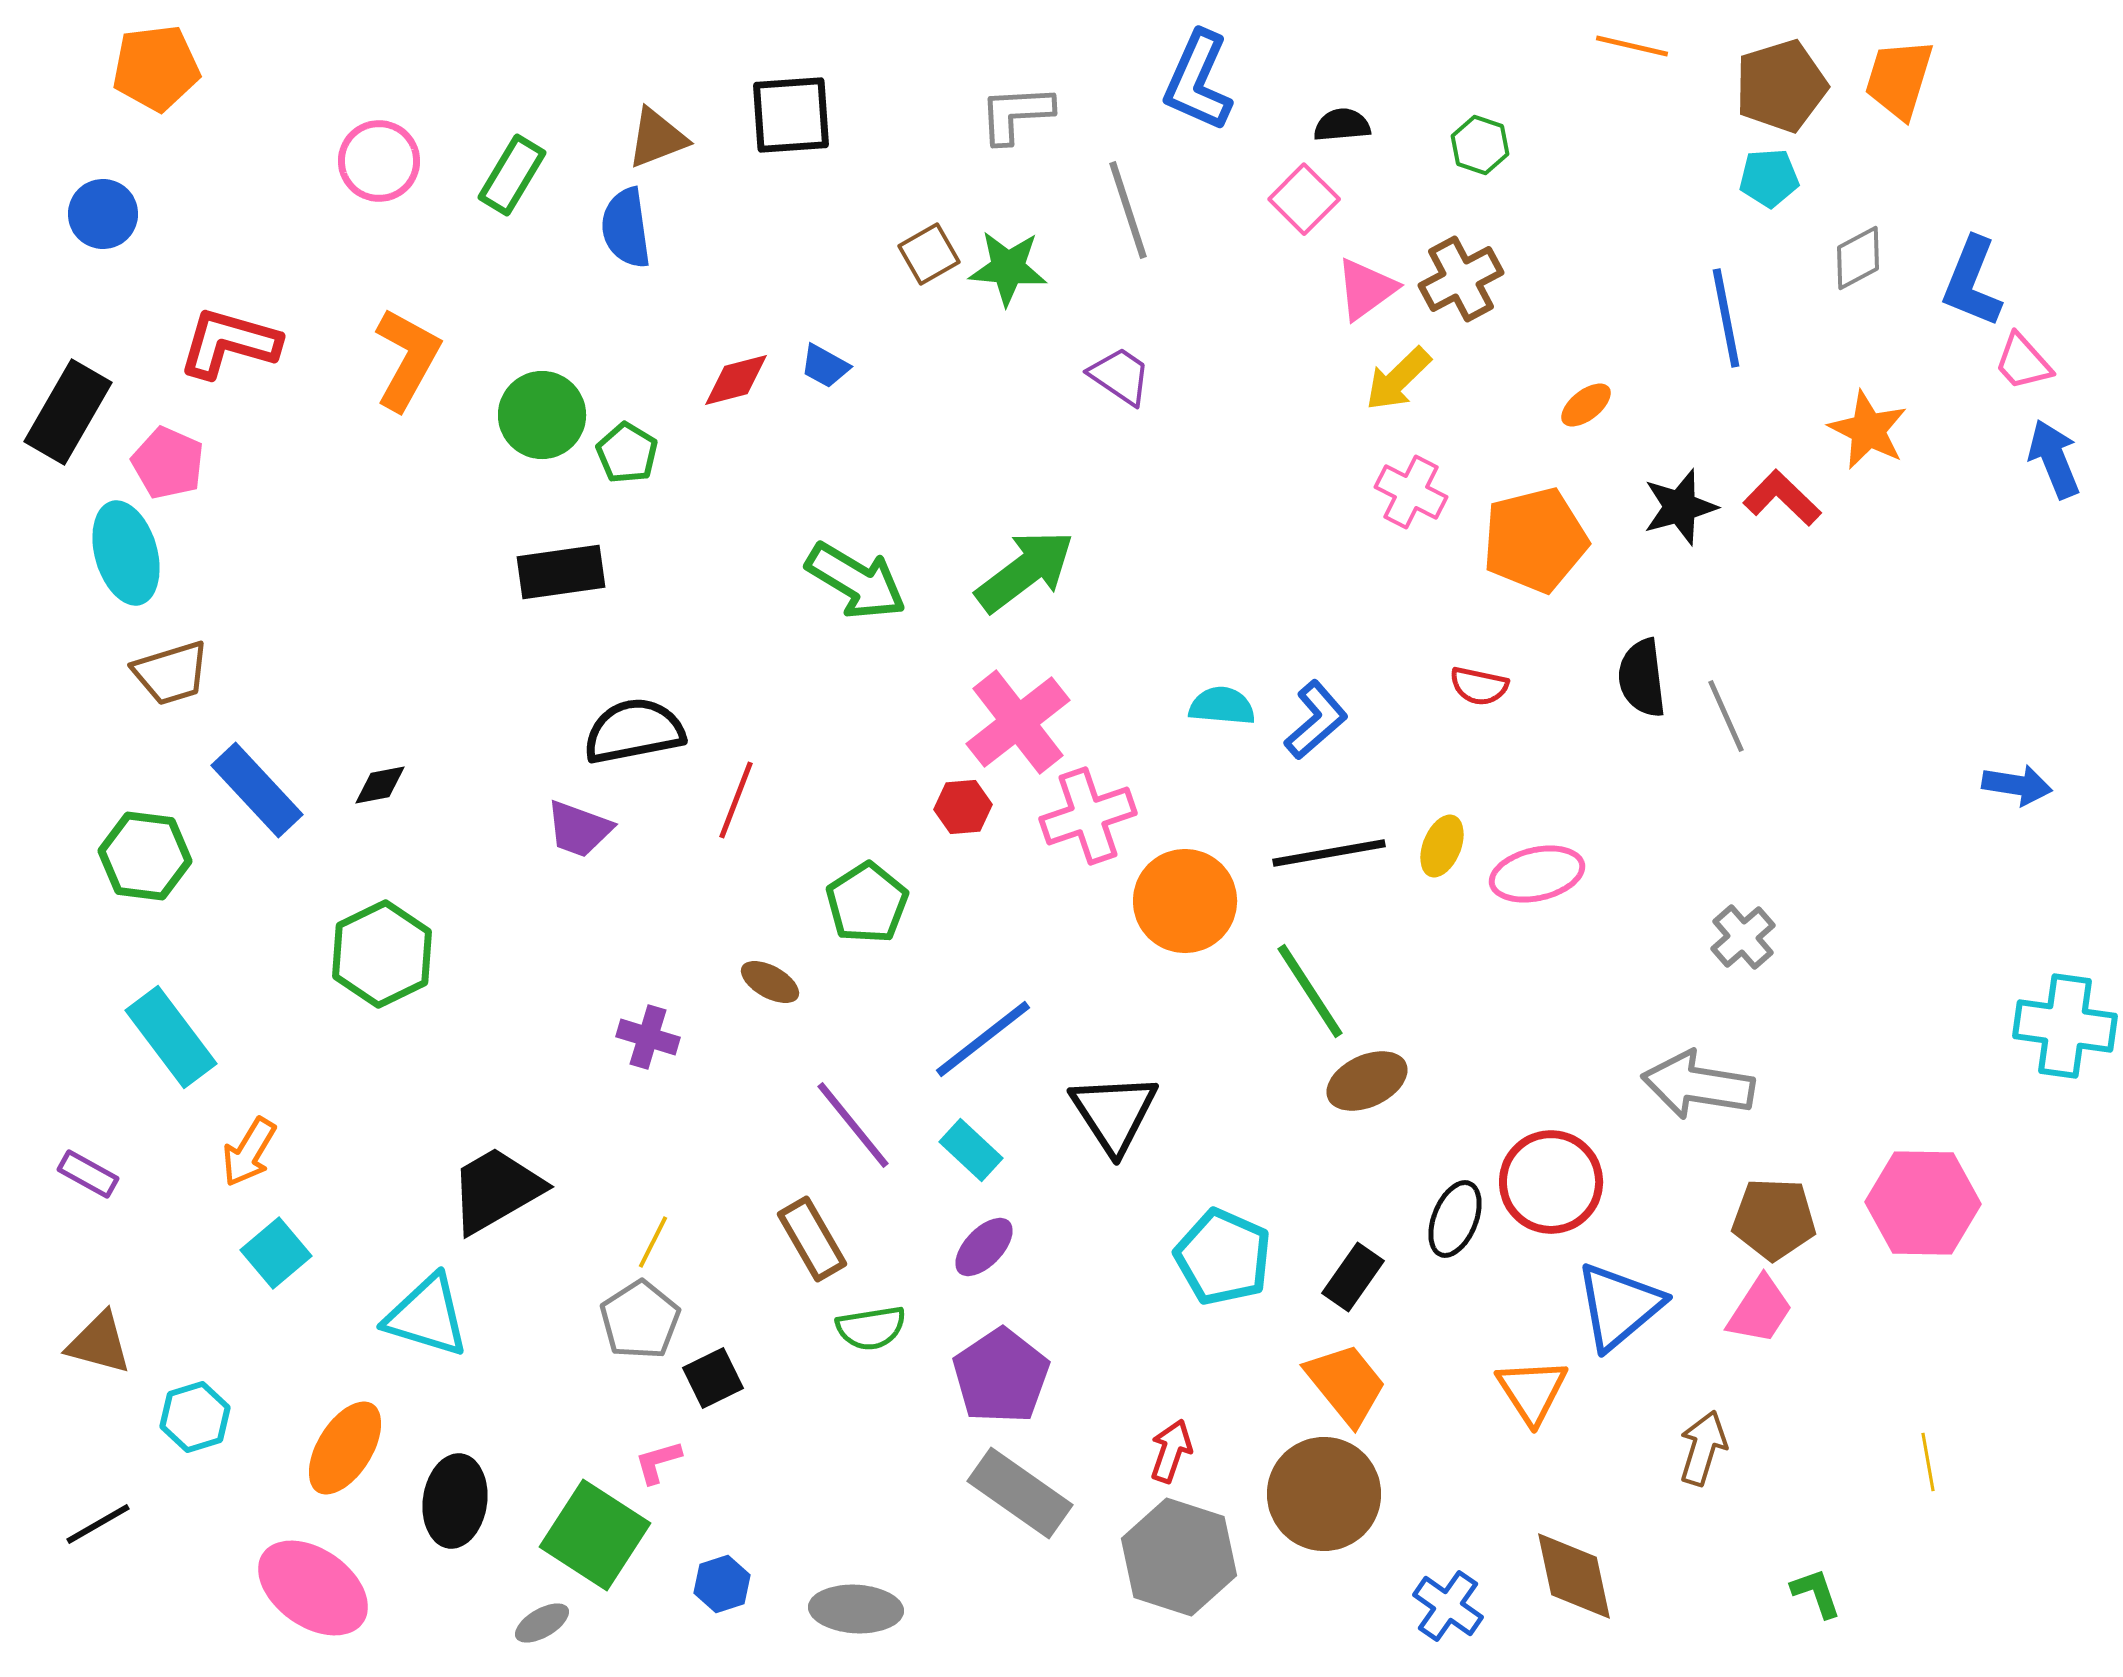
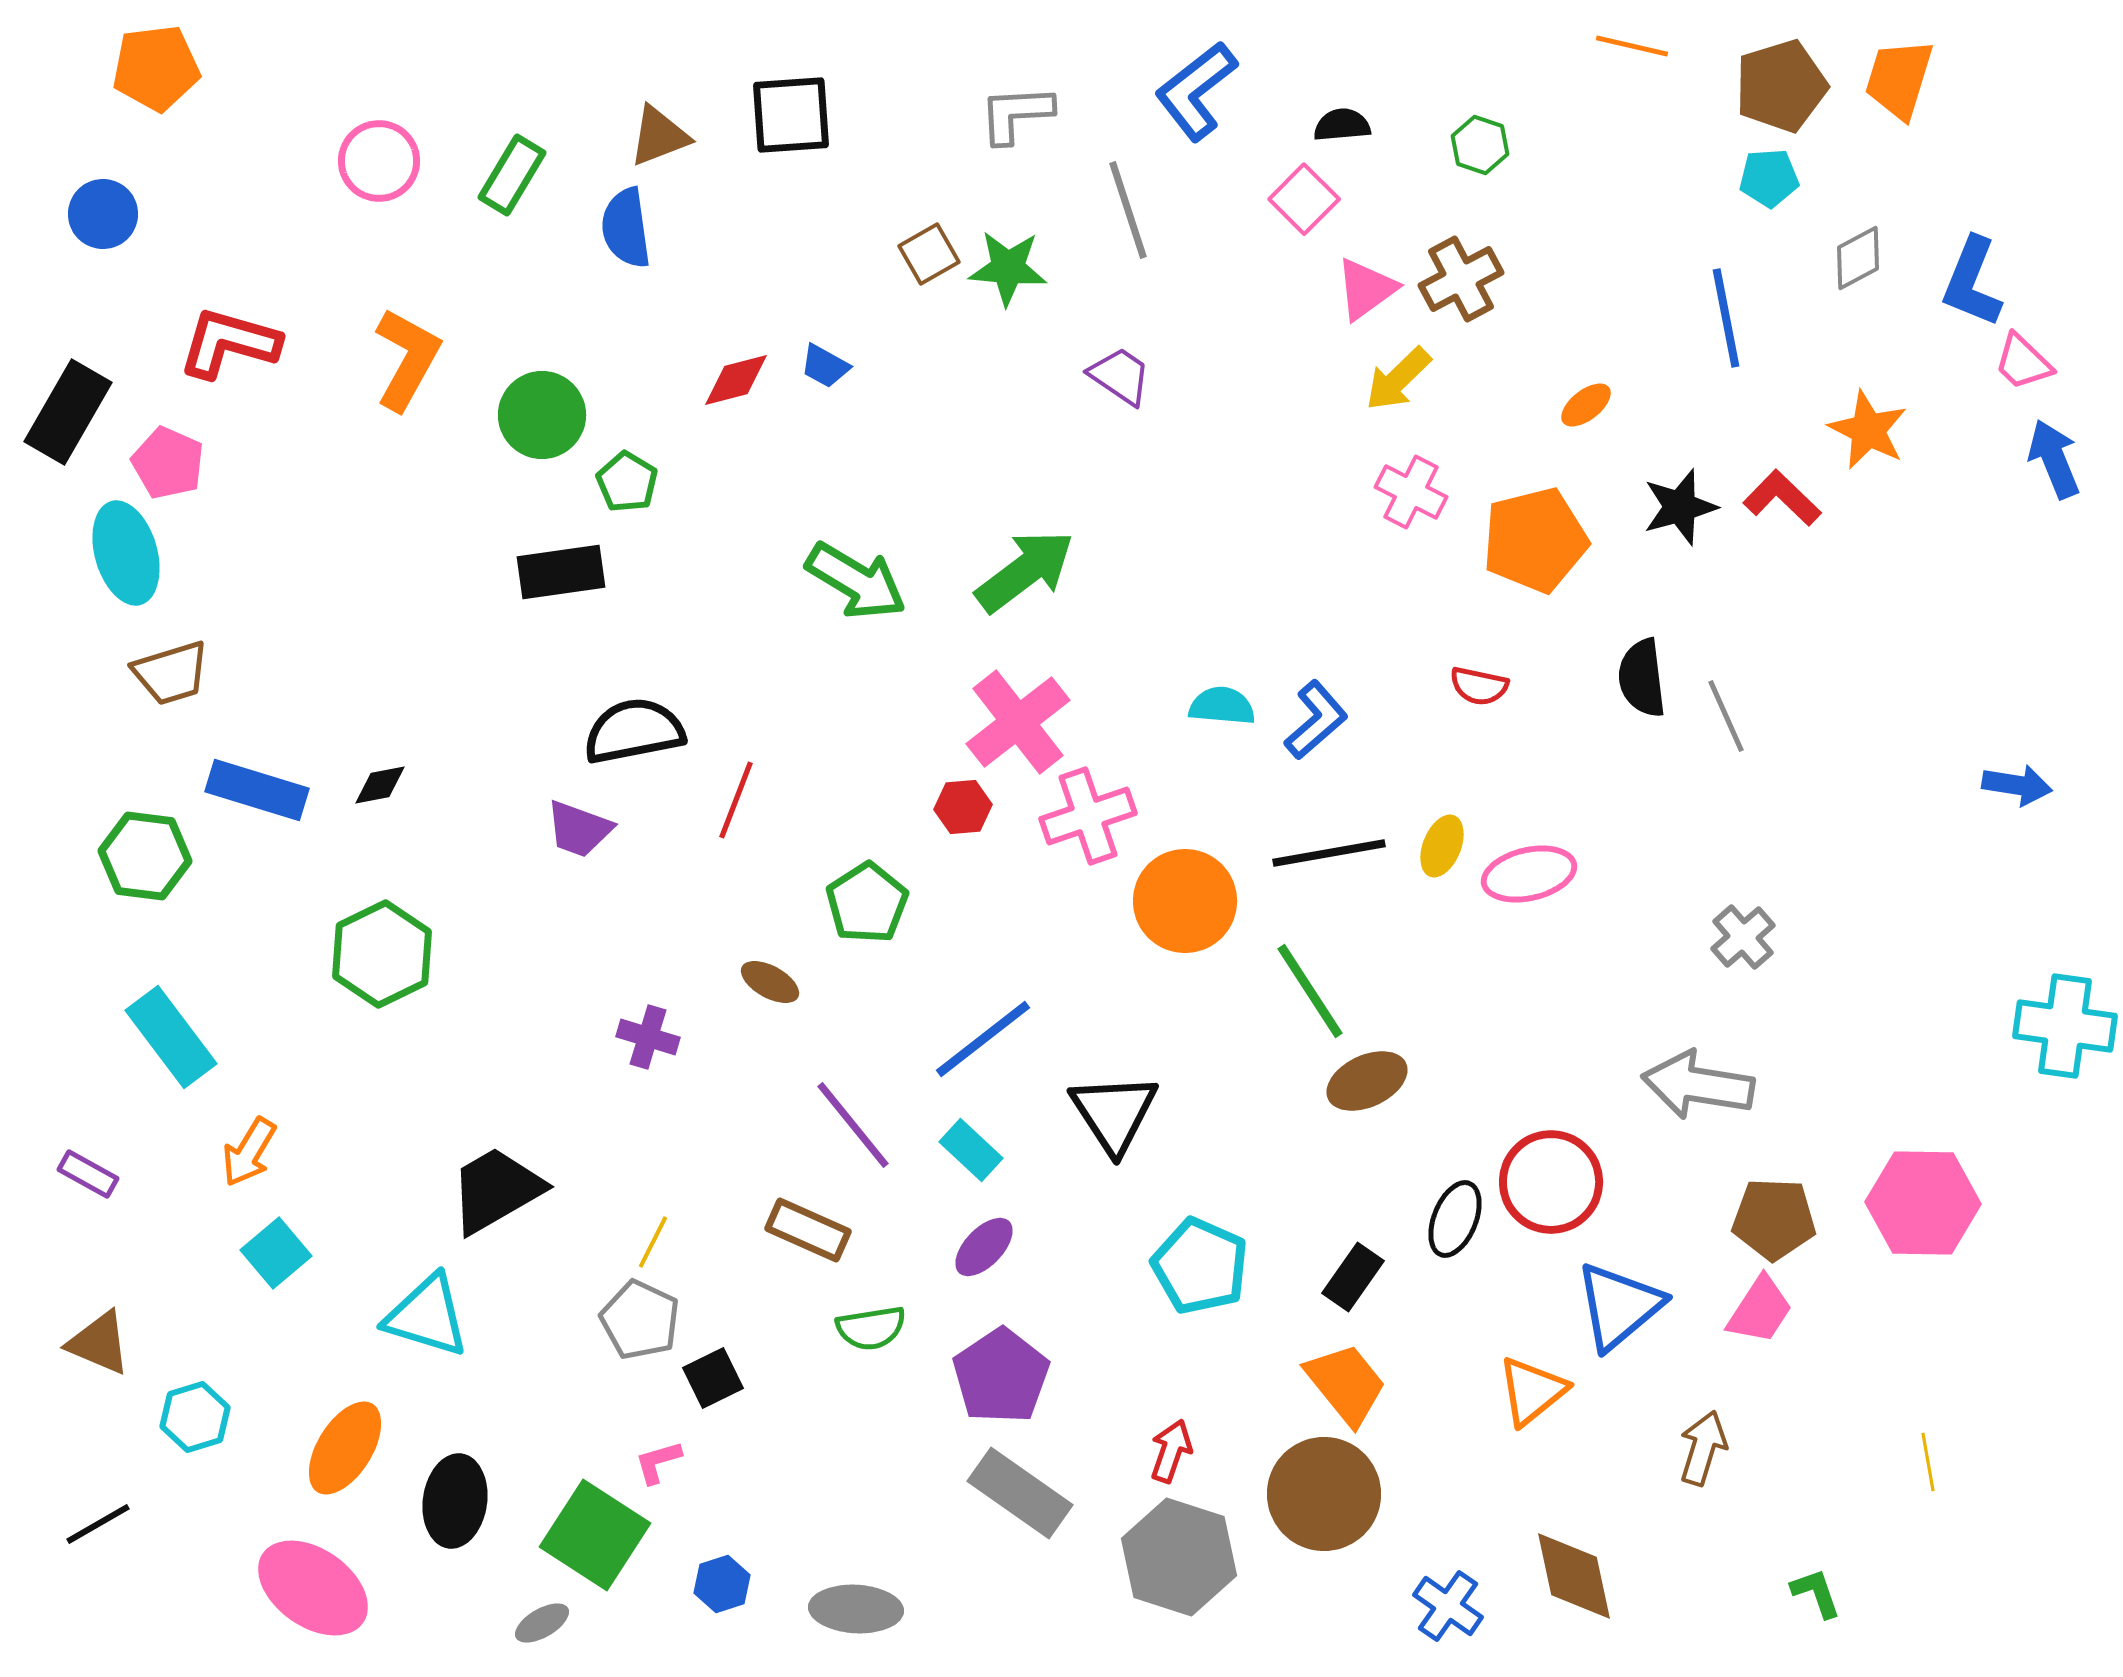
blue L-shape at (1198, 81): moved 2 px left, 10 px down; rotated 28 degrees clockwise
brown triangle at (657, 138): moved 2 px right, 2 px up
pink trapezoid at (2023, 362): rotated 4 degrees counterclockwise
green pentagon at (627, 453): moved 29 px down
blue rectangle at (257, 790): rotated 30 degrees counterclockwise
pink ellipse at (1537, 874): moved 8 px left
brown rectangle at (812, 1239): moved 4 px left, 9 px up; rotated 36 degrees counterclockwise
cyan pentagon at (1223, 1257): moved 23 px left, 9 px down
gray pentagon at (640, 1320): rotated 14 degrees counterclockwise
brown triangle at (99, 1343): rotated 8 degrees clockwise
orange triangle at (1532, 1391): rotated 24 degrees clockwise
